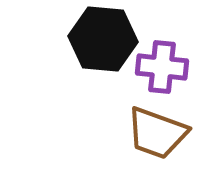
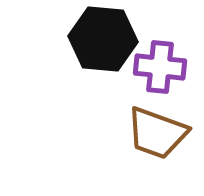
purple cross: moved 2 px left
